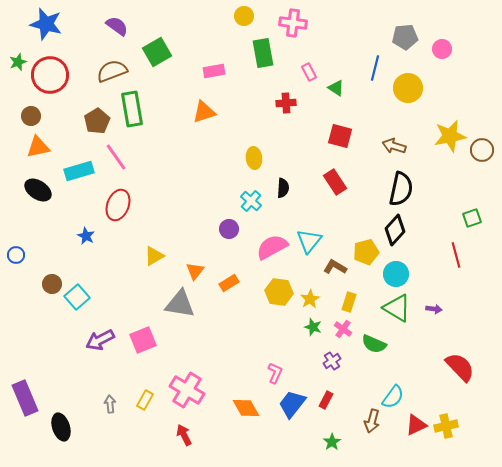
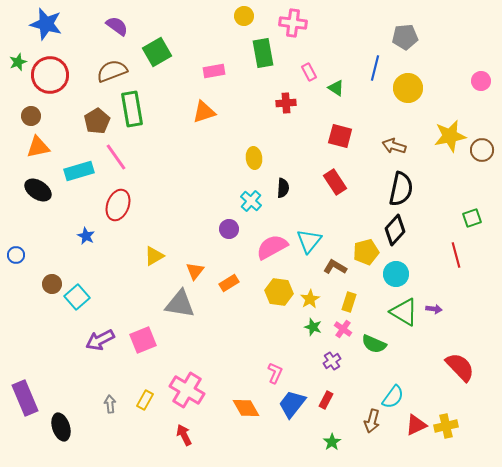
pink circle at (442, 49): moved 39 px right, 32 px down
green triangle at (397, 308): moved 7 px right, 4 px down
